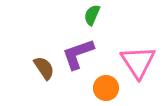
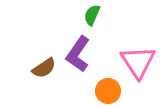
purple L-shape: rotated 36 degrees counterclockwise
brown semicircle: rotated 90 degrees clockwise
orange circle: moved 2 px right, 3 px down
